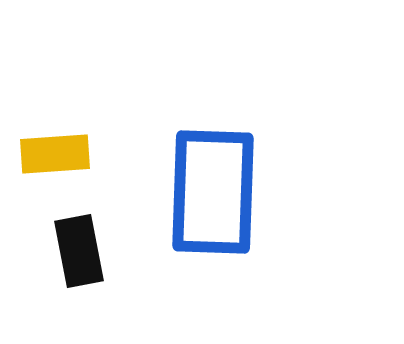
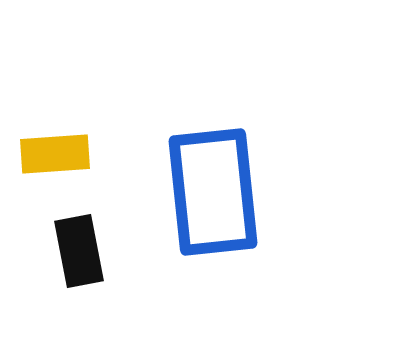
blue rectangle: rotated 8 degrees counterclockwise
